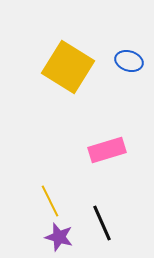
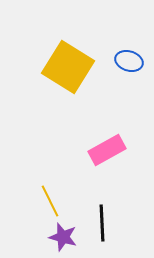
pink rectangle: rotated 12 degrees counterclockwise
black line: rotated 21 degrees clockwise
purple star: moved 4 px right
